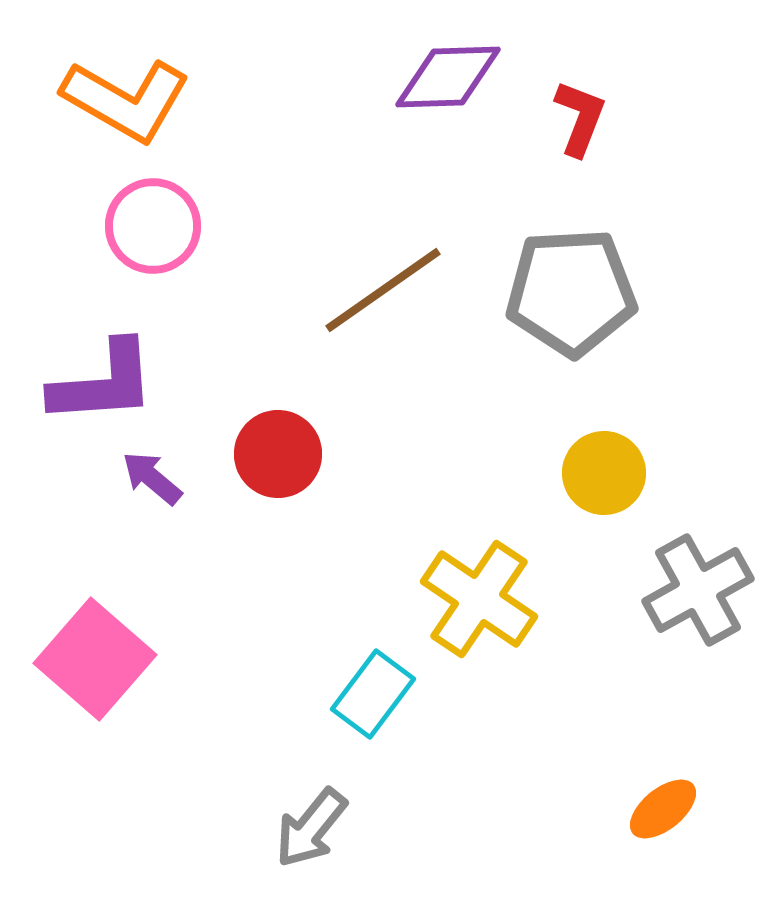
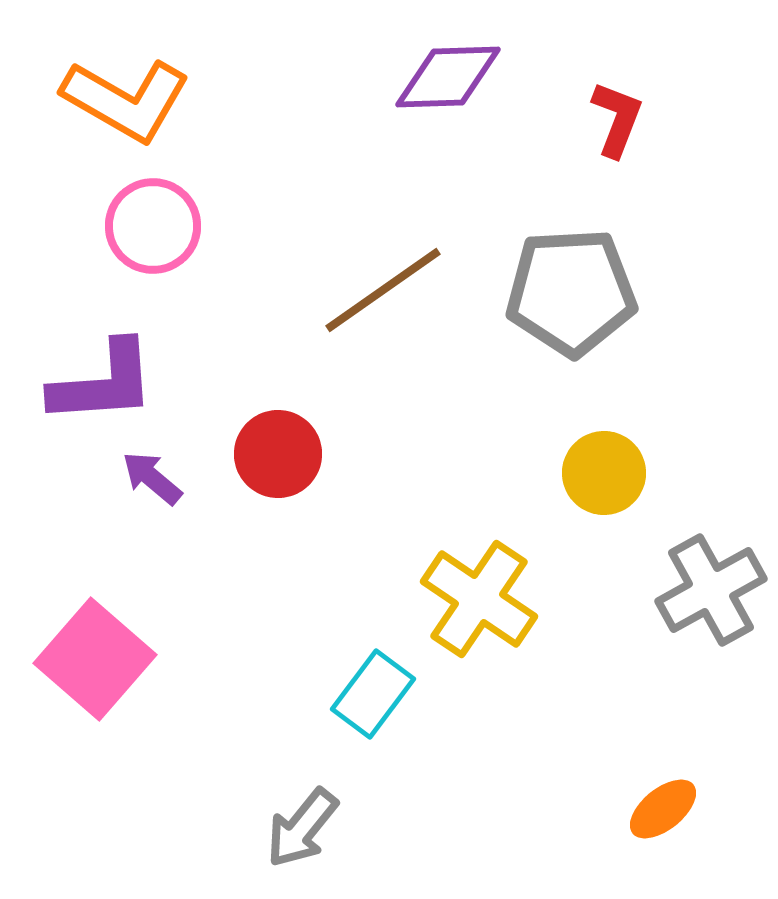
red L-shape: moved 37 px right, 1 px down
gray cross: moved 13 px right
gray arrow: moved 9 px left
